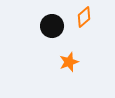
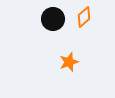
black circle: moved 1 px right, 7 px up
